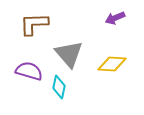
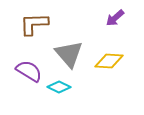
purple arrow: rotated 18 degrees counterclockwise
yellow diamond: moved 3 px left, 3 px up
purple semicircle: rotated 16 degrees clockwise
cyan diamond: rotated 75 degrees counterclockwise
